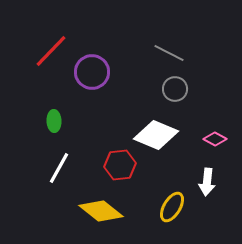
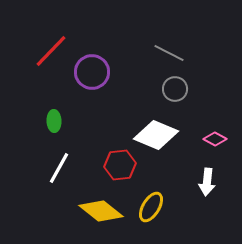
yellow ellipse: moved 21 px left
